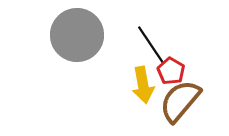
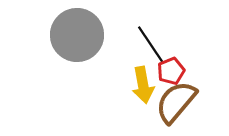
red pentagon: rotated 20 degrees clockwise
brown semicircle: moved 4 px left, 1 px down
